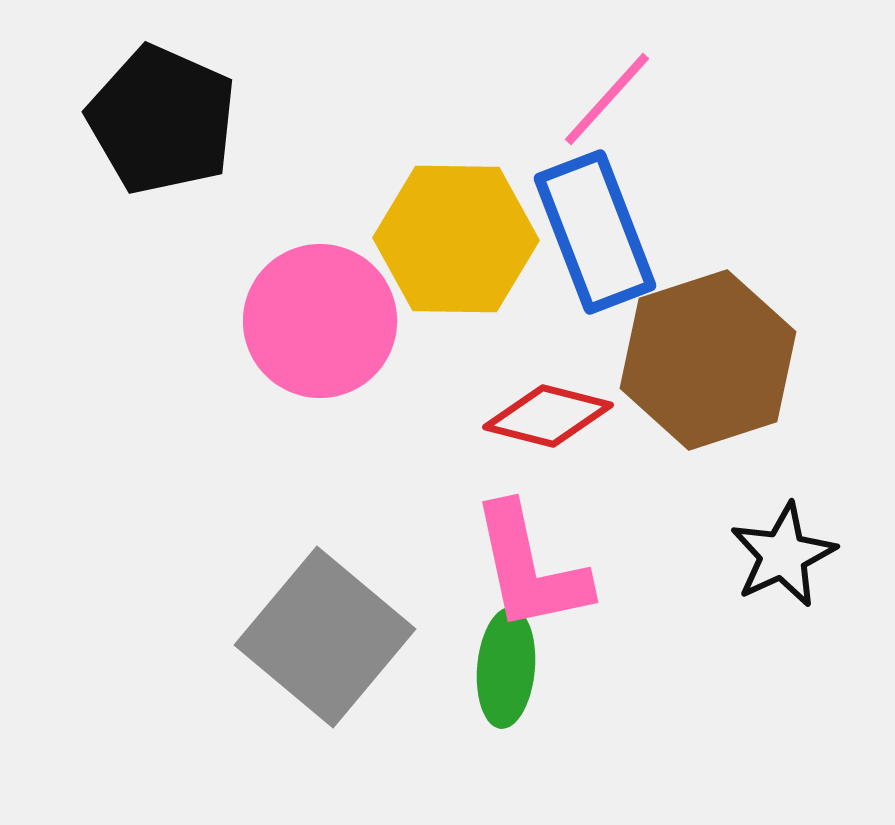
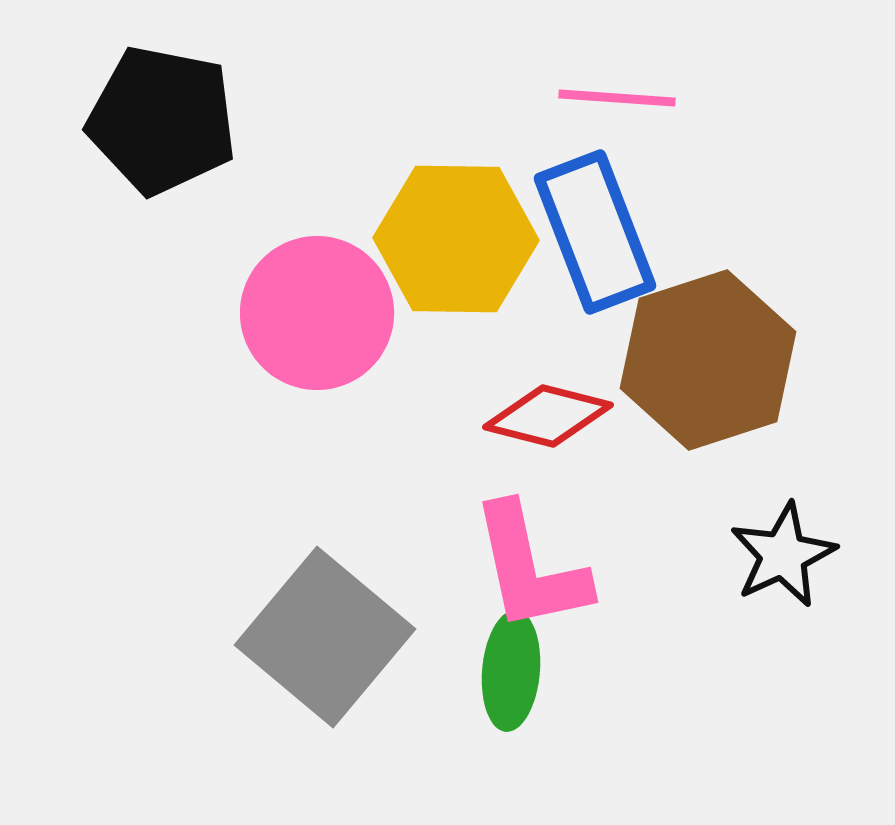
pink line: moved 10 px right, 1 px up; rotated 52 degrees clockwise
black pentagon: rotated 13 degrees counterclockwise
pink circle: moved 3 px left, 8 px up
green ellipse: moved 5 px right, 3 px down
